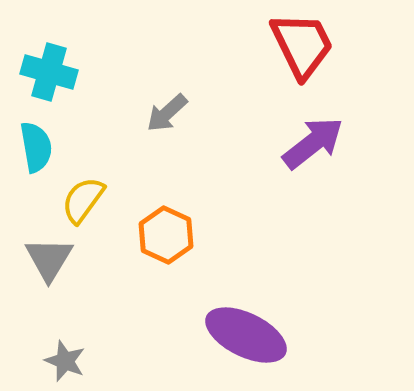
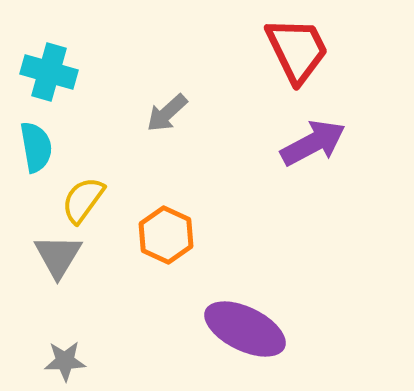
red trapezoid: moved 5 px left, 5 px down
purple arrow: rotated 10 degrees clockwise
gray triangle: moved 9 px right, 3 px up
purple ellipse: moved 1 px left, 6 px up
gray star: rotated 24 degrees counterclockwise
